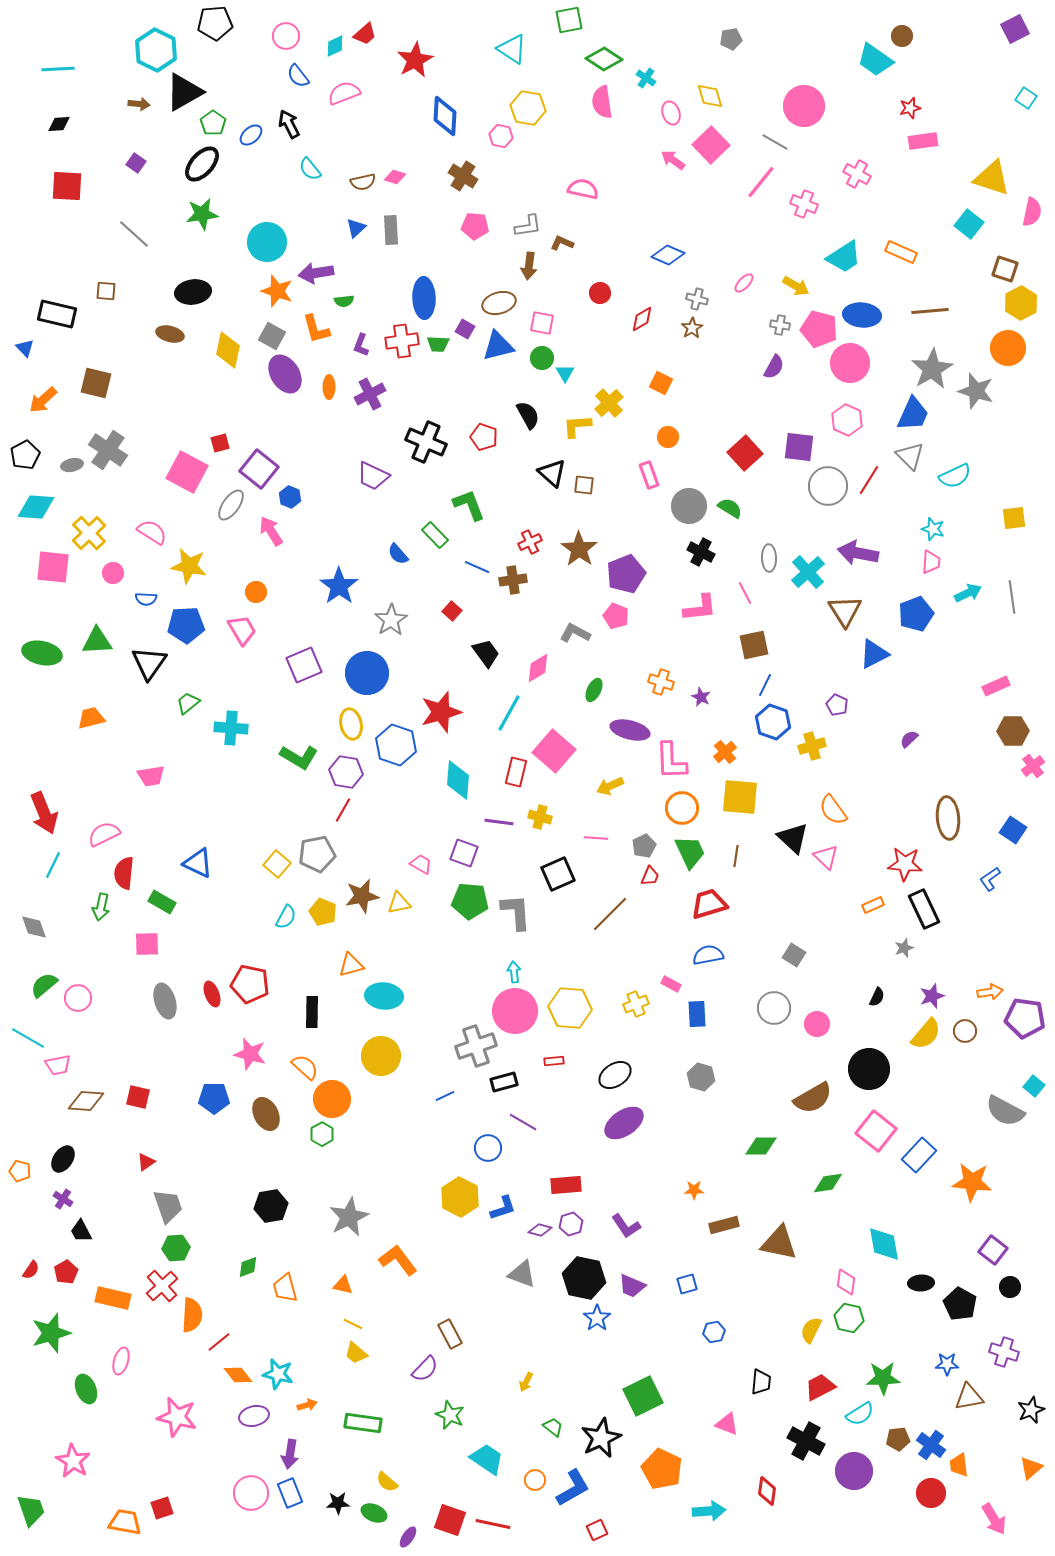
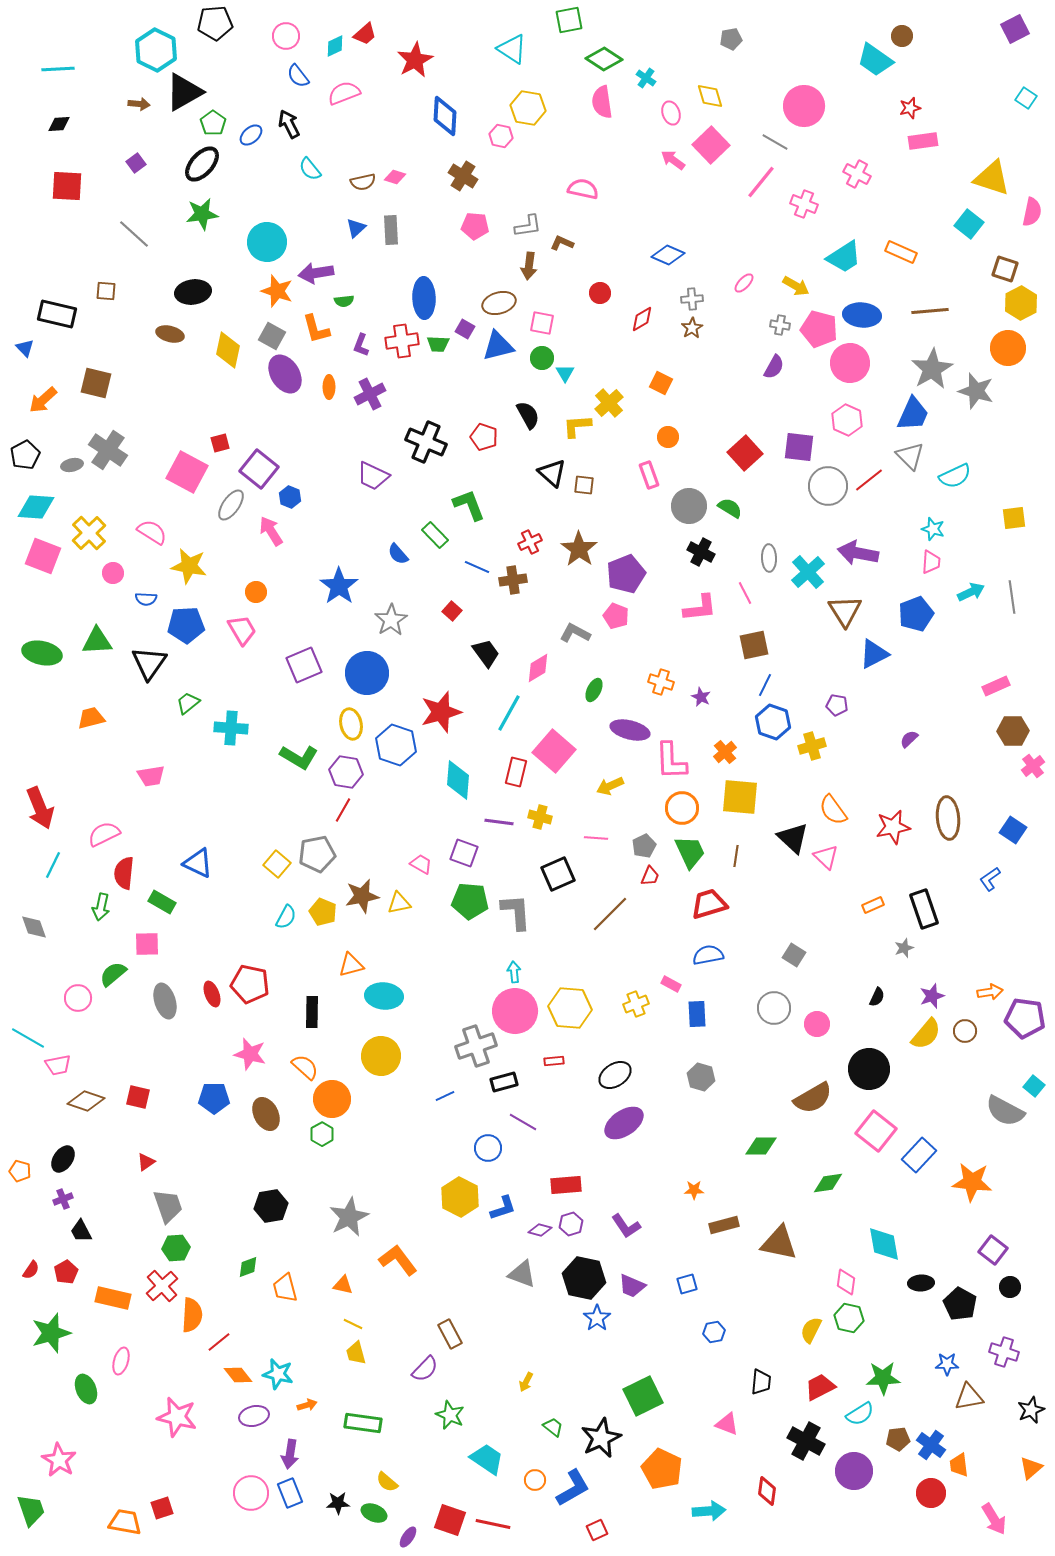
purple square at (136, 163): rotated 18 degrees clockwise
gray cross at (697, 299): moved 5 px left; rotated 20 degrees counterclockwise
red line at (869, 480): rotated 20 degrees clockwise
pink square at (53, 567): moved 10 px left, 11 px up; rotated 15 degrees clockwise
cyan arrow at (968, 593): moved 3 px right, 1 px up
purple pentagon at (837, 705): rotated 15 degrees counterclockwise
red arrow at (44, 813): moved 4 px left, 5 px up
red star at (905, 864): moved 12 px left, 37 px up; rotated 16 degrees counterclockwise
black rectangle at (924, 909): rotated 6 degrees clockwise
green semicircle at (44, 985): moved 69 px right, 11 px up
brown diamond at (86, 1101): rotated 15 degrees clockwise
purple cross at (63, 1199): rotated 36 degrees clockwise
yellow trapezoid at (356, 1353): rotated 35 degrees clockwise
pink star at (73, 1461): moved 14 px left, 1 px up
